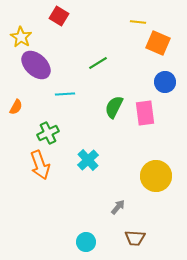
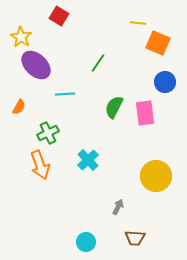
yellow line: moved 1 px down
green line: rotated 24 degrees counterclockwise
orange semicircle: moved 3 px right
gray arrow: rotated 14 degrees counterclockwise
